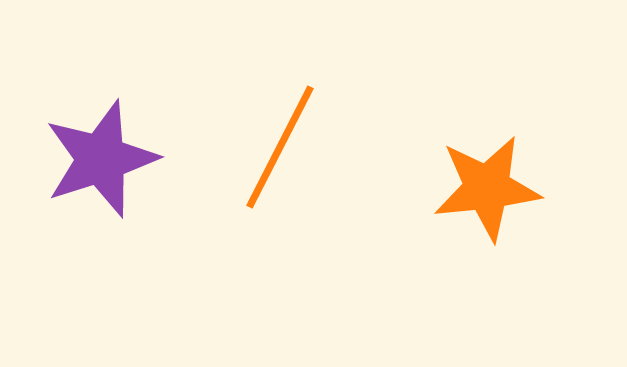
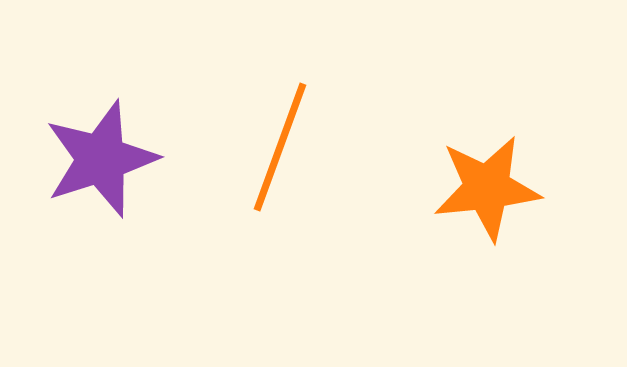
orange line: rotated 7 degrees counterclockwise
